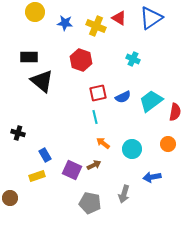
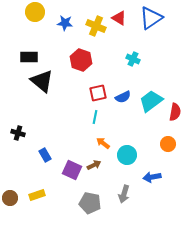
cyan line: rotated 24 degrees clockwise
cyan circle: moved 5 px left, 6 px down
yellow rectangle: moved 19 px down
